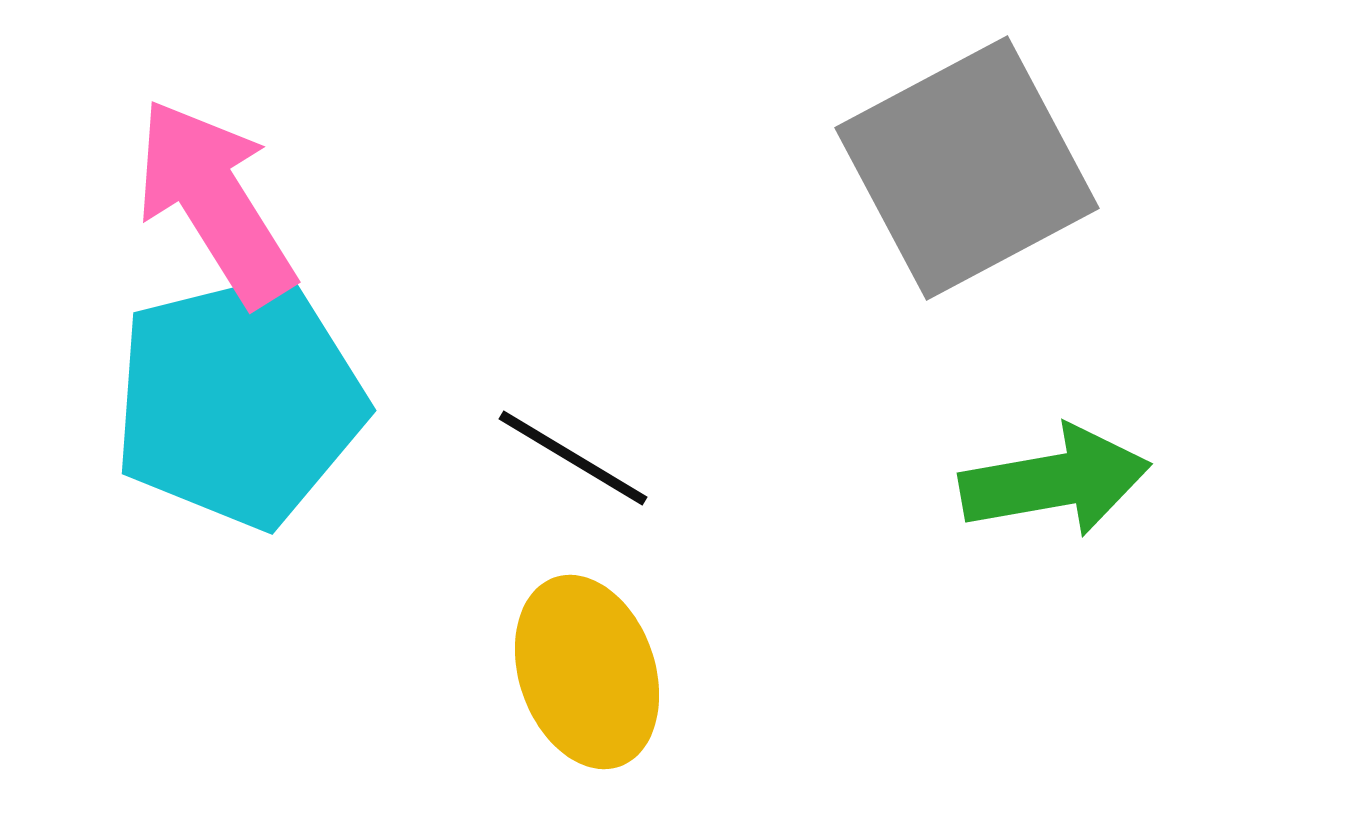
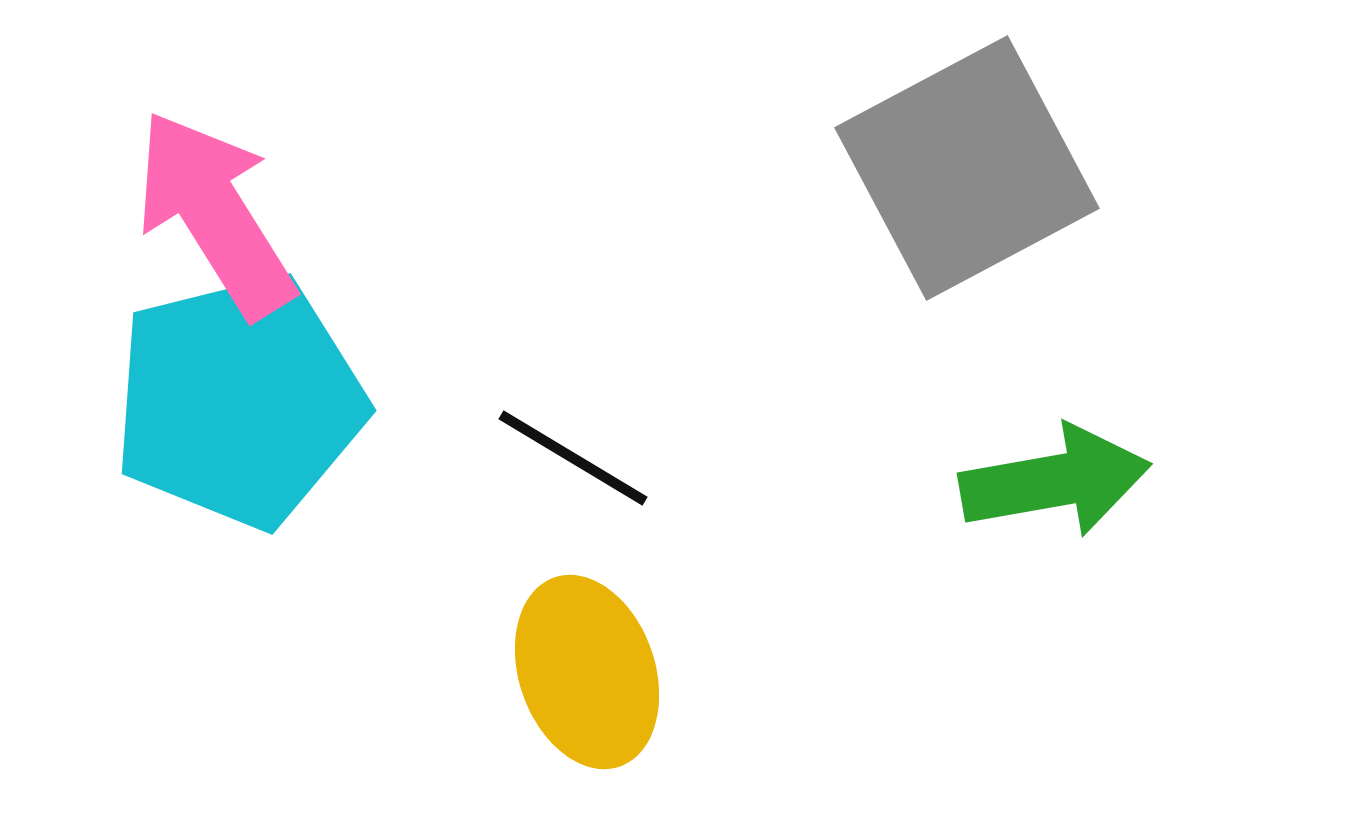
pink arrow: moved 12 px down
